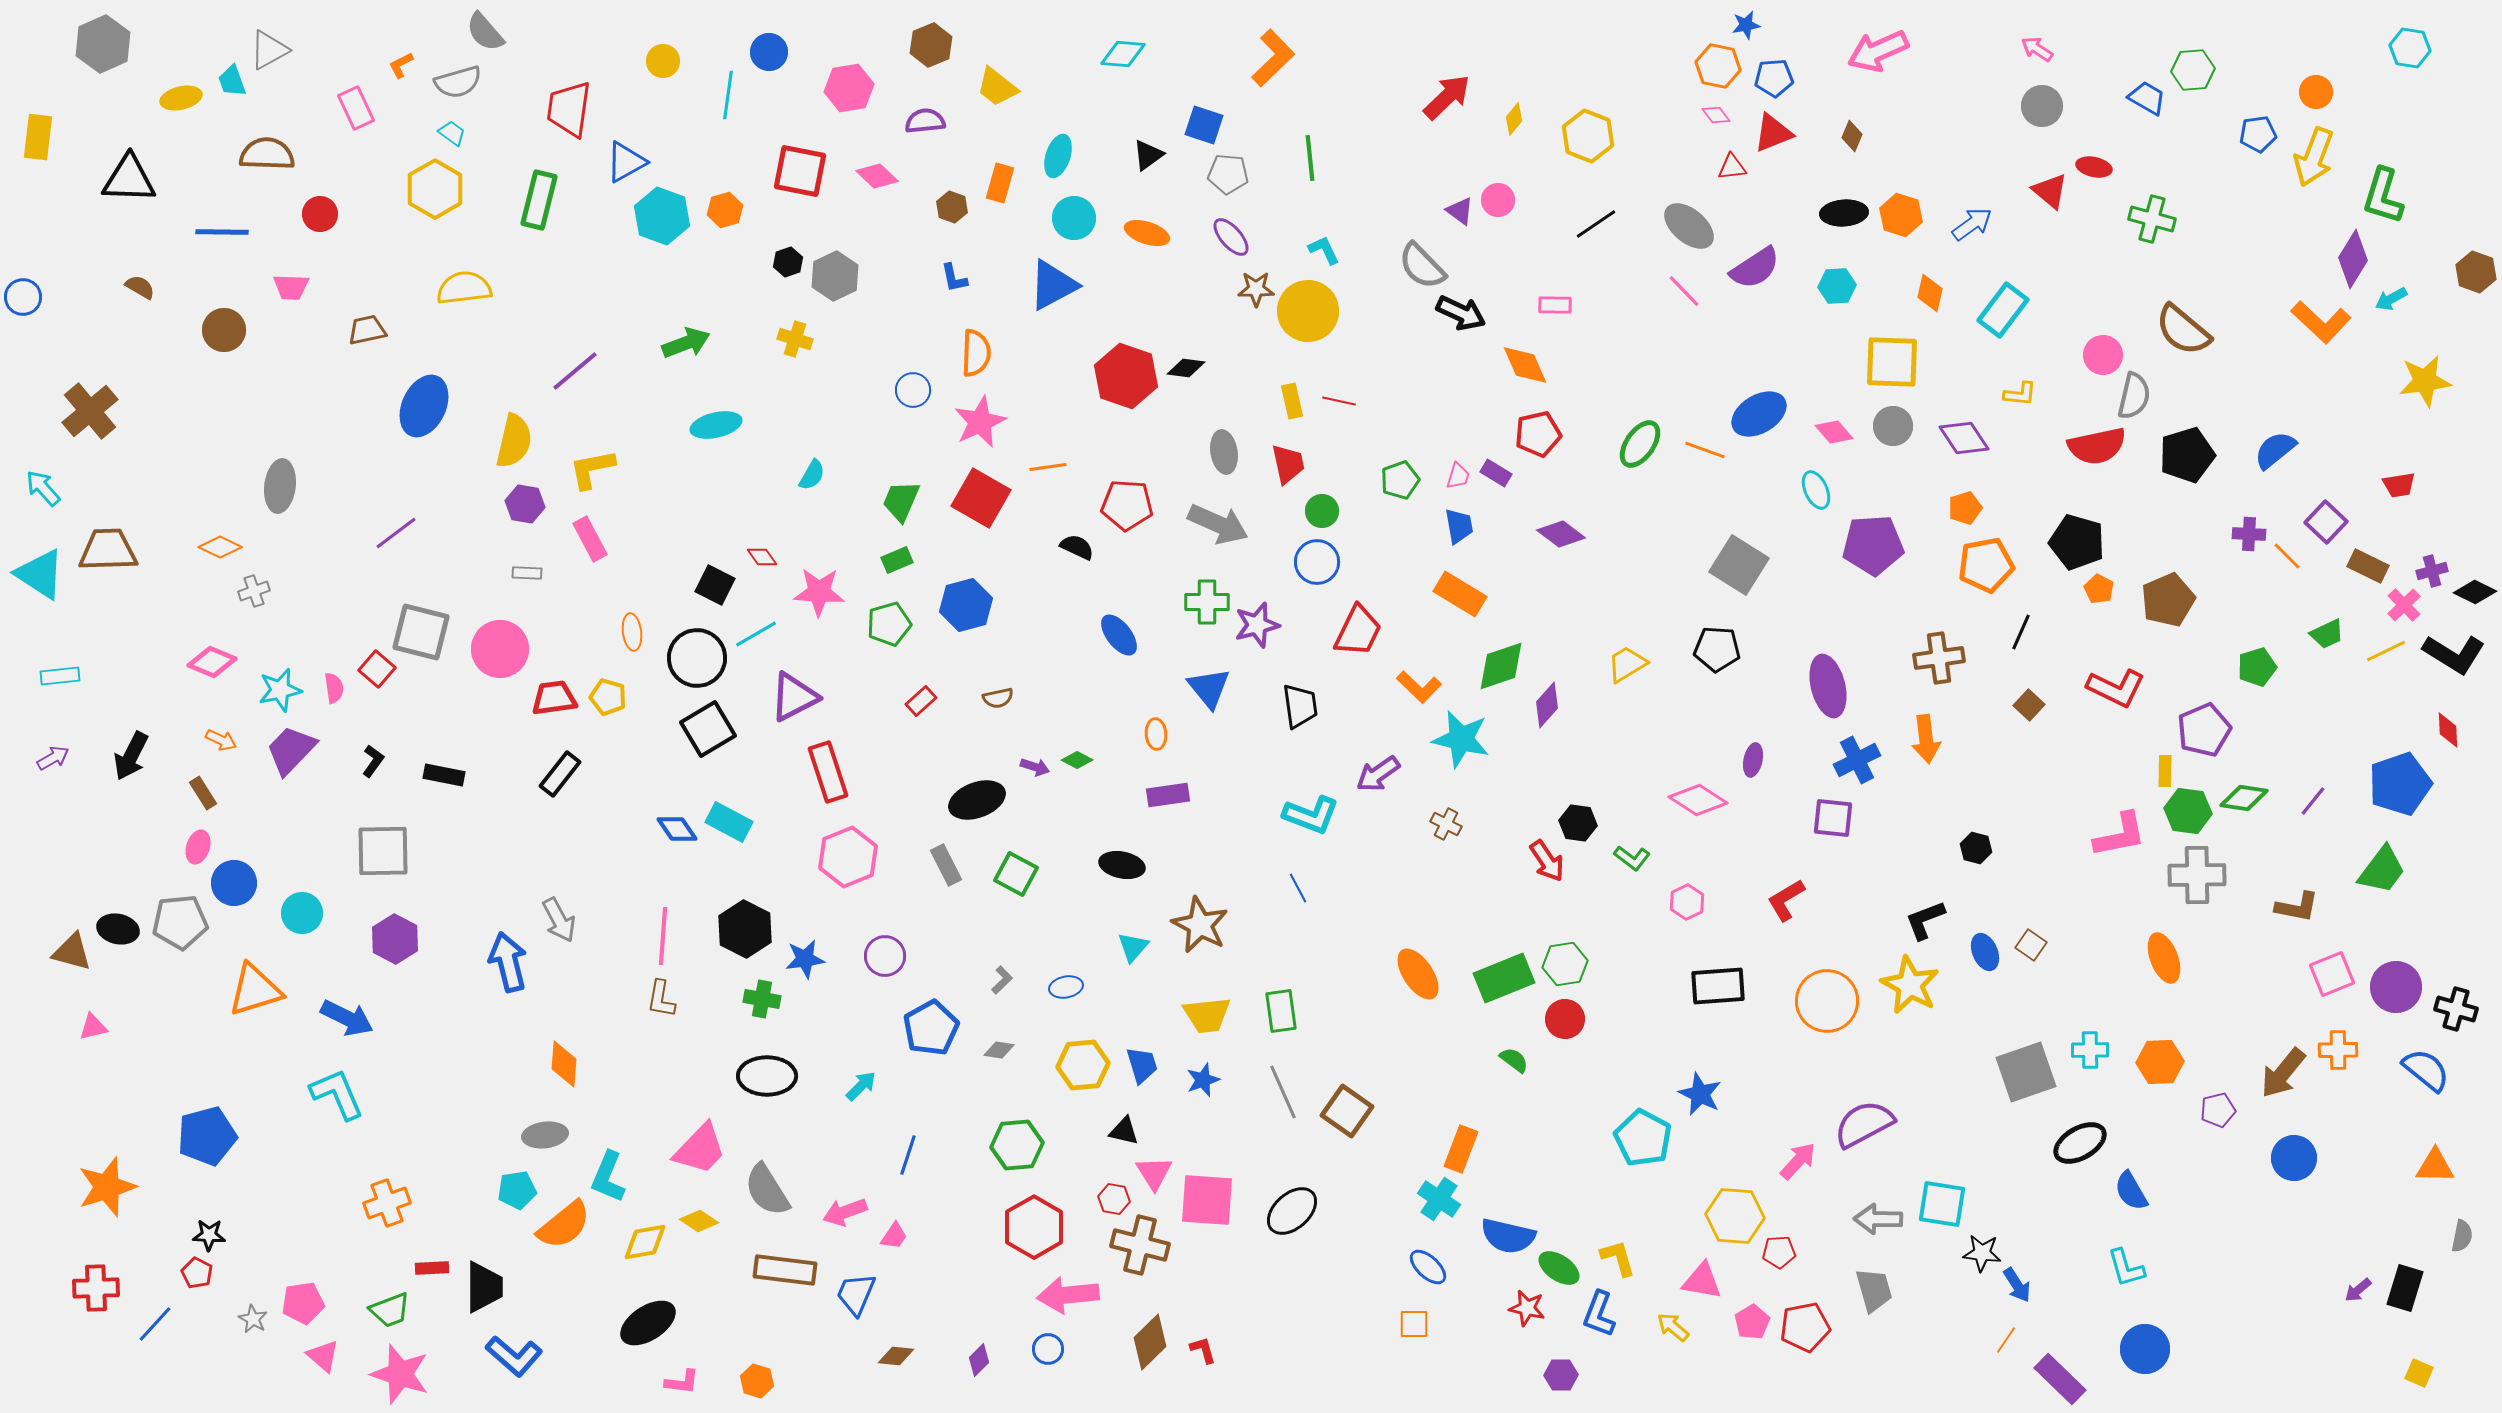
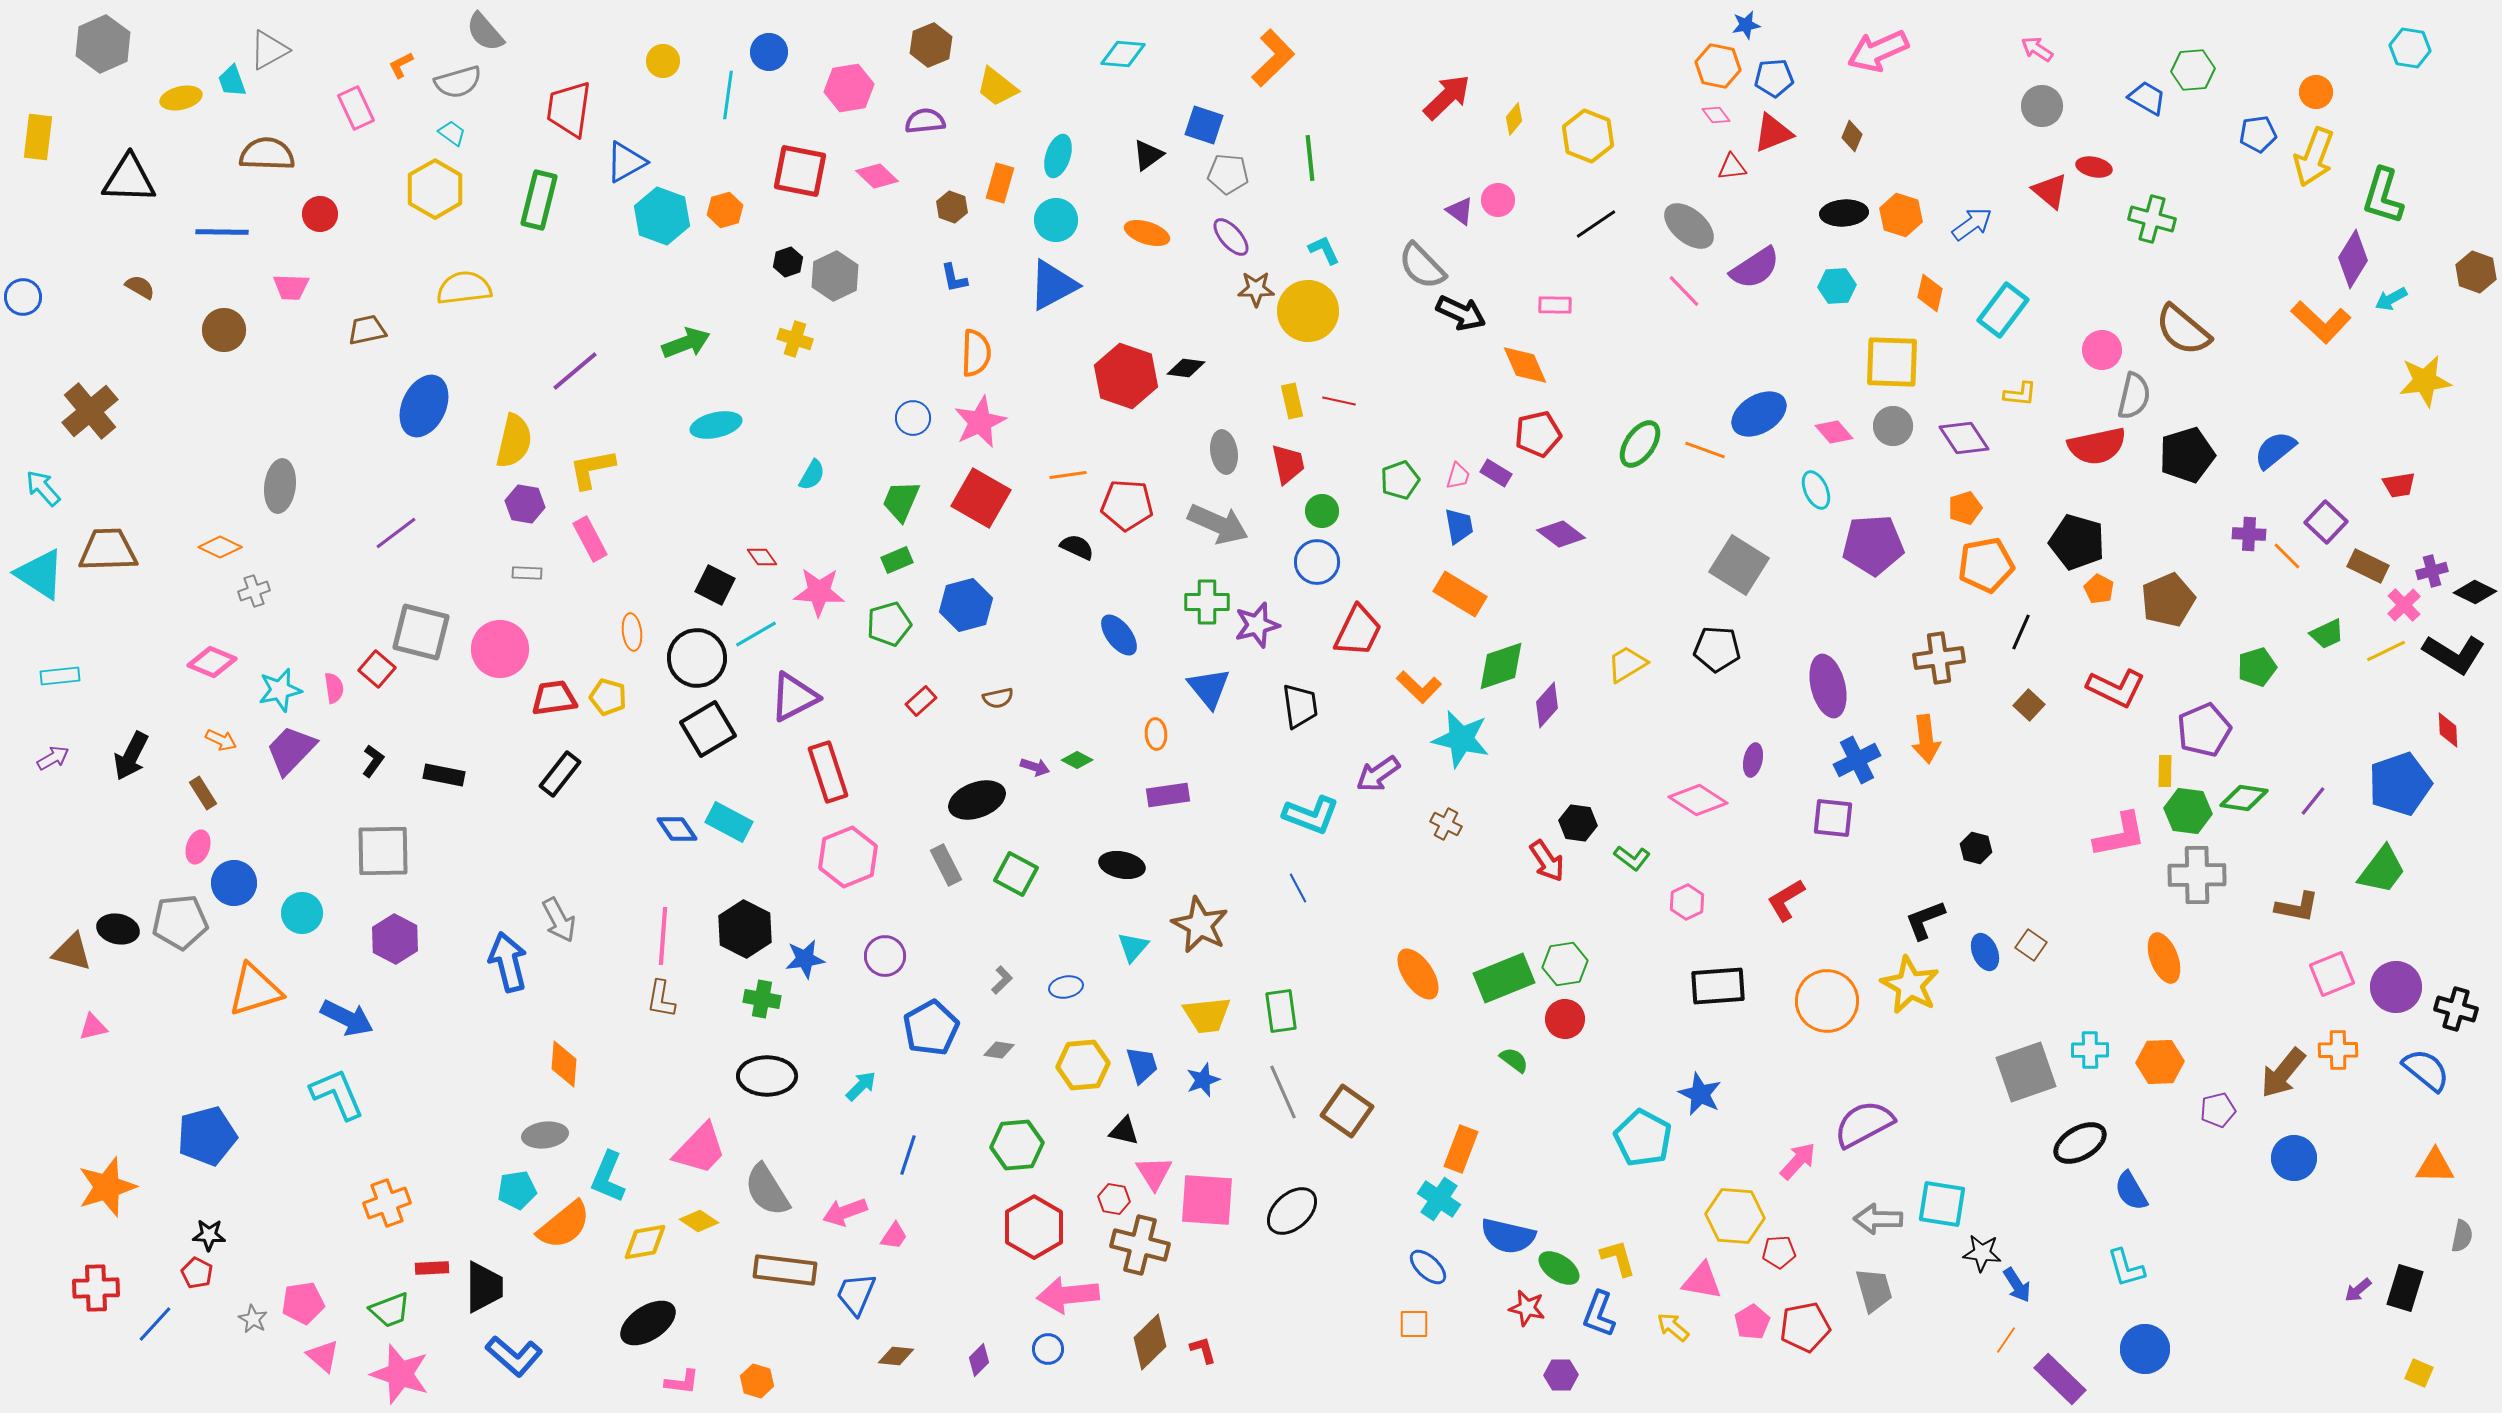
cyan circle at (1074, 218): moved 18 px left, 2 px down
pink circle at (2103, 355): moved 1 px left, 5 px up
blue circle at (913, 390): moved 28 px down
orange line at (1048, 467): moved 20 px right, 8 px down
